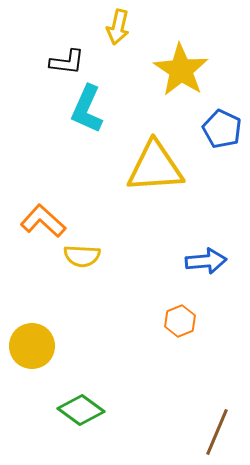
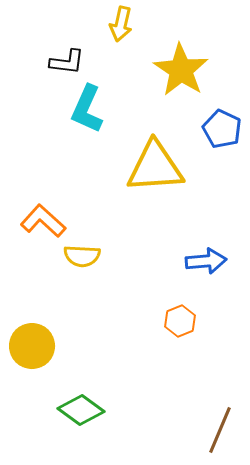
yellow arrow: moved 3 px right, 3 px up
brown line: moved 3 px right, 2 px up
